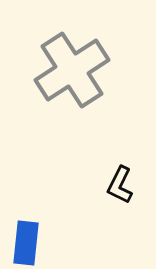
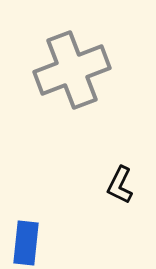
gray cross: rotated 12 degrees clockwise
